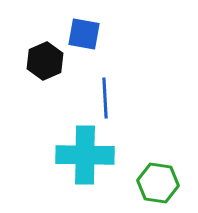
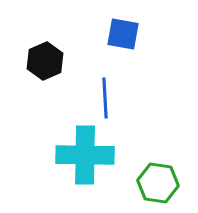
blue square: moved 39 px right
